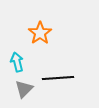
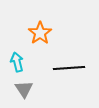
black line: moved 11 px right, 10 px up
gray triangle: rotated 18 degrees counterclockwise
